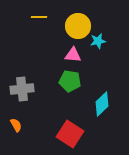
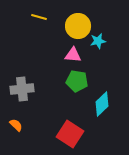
yellow line: rotated 14 degrees clockwise
green pentagon: moved 7 px right
orange semicircle: rotated 16 degrees counterclockwise
